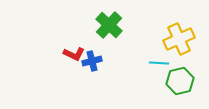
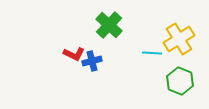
yellow cross: rotated 8 degrees counterclockwise
cyan line: moved 7 px left, 10 px up
green hexagon: rotated 24 degrees counterclockwise
